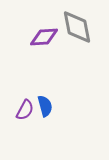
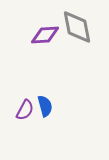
purple diamond: moved 1 px right, 2 px up
